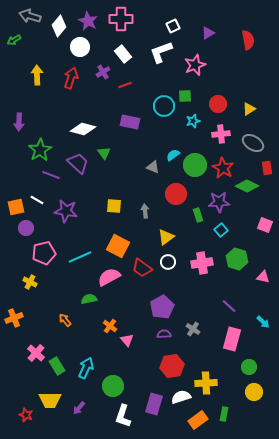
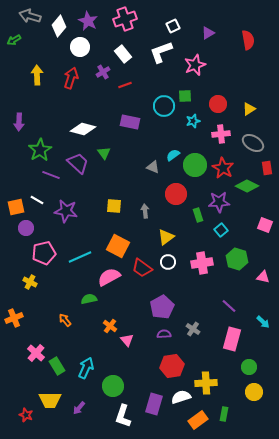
pink cross at (121, 19): moved 4 px right; rotated 20 degrees counterclockwise
